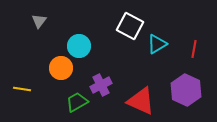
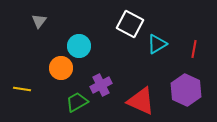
white square: moved 2 px up
